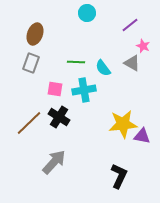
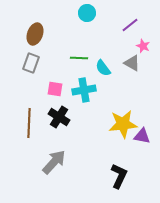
green line: moved 3 px right, 4 px up
brown line: rotated 44 degrees counterclockwise
